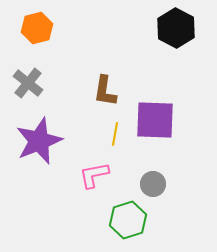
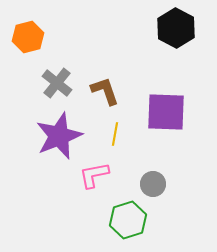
orange hexagon: moved 9 px left, 9 px down
gray cross: moved 29 px right
brown L-shape: rotated 152 degrees clockwise
purple square: moved 11 px right, 8 px up
purple star: moved 20 px right, 5 px up
